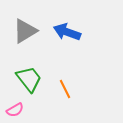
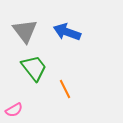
gray triangle: rotated 36 degrees counterclockwise
green trapezoid: moved 5 px right, 11 px up
pink semicircle: moved 1 px left
